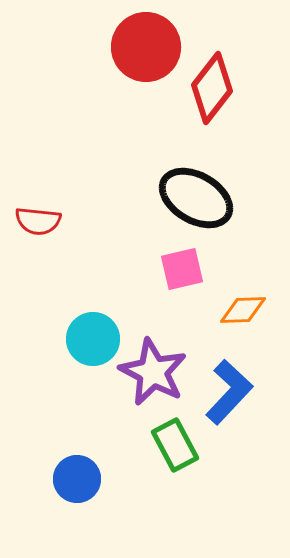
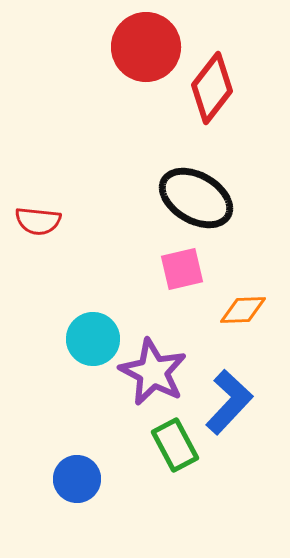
blue L-shape: moved 10 px down
